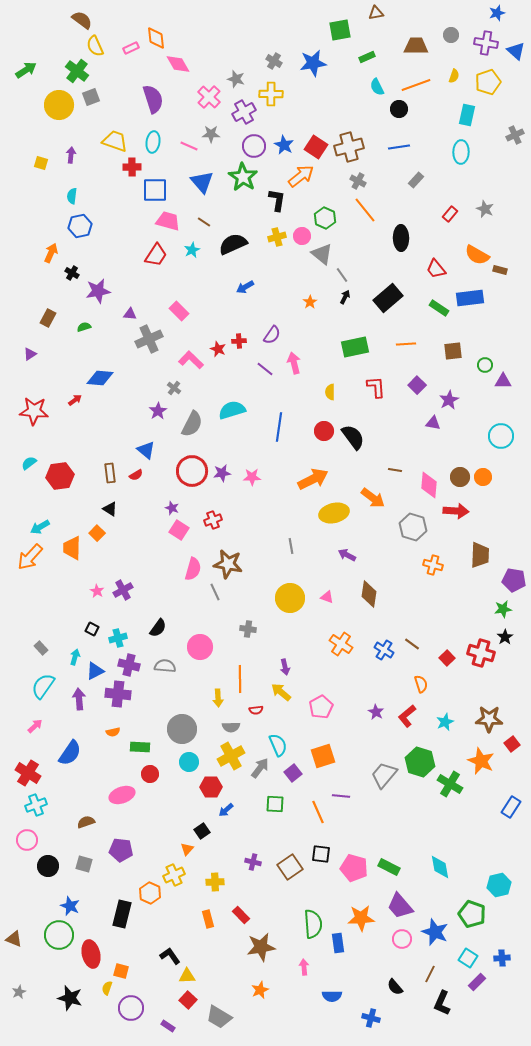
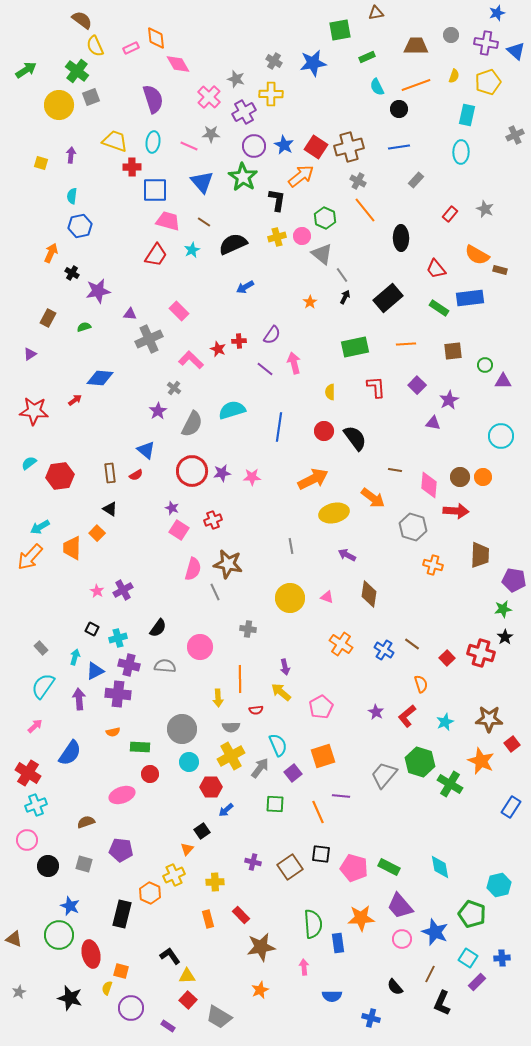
black semicircle at (353, 437): moved 2 px right, 1 px down
